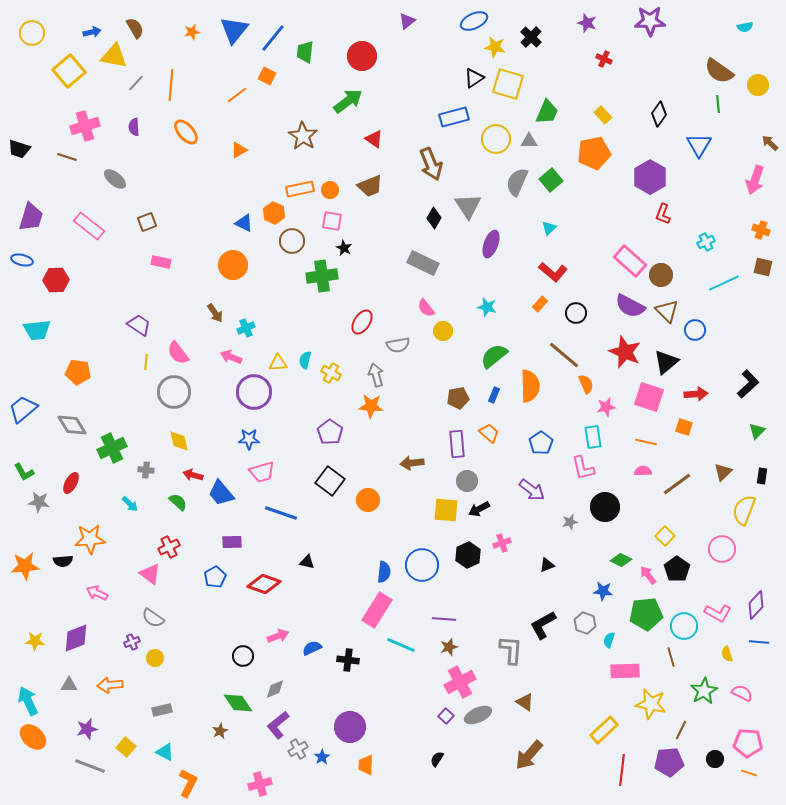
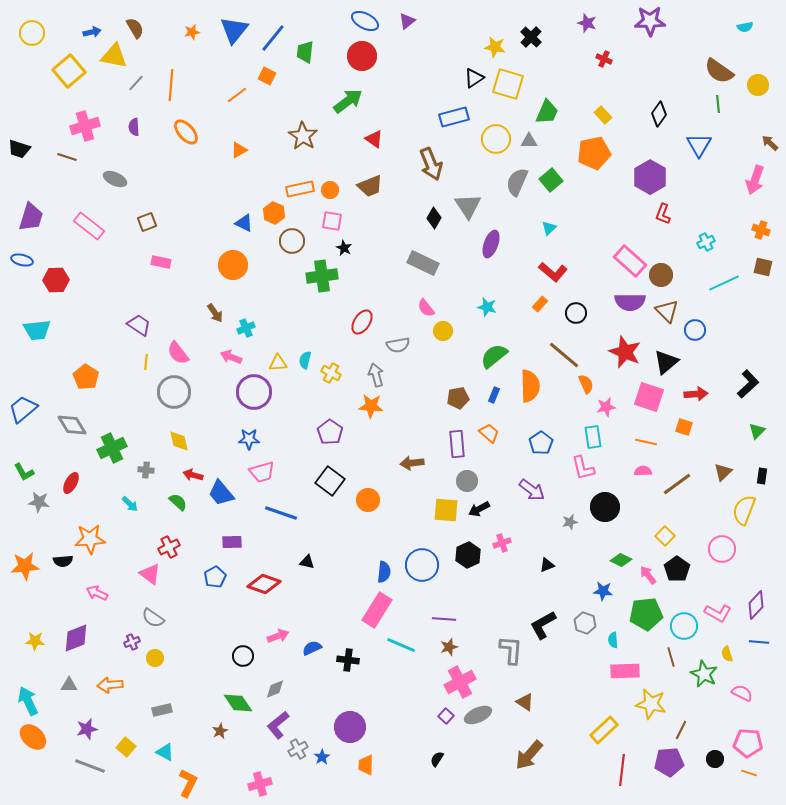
blue ellipse at (474, 21): moved 109 px left; rotated 52 degrees clockwise
gray ellipse at (115, 179): rotated 15 degrees counterclockwise
purple semicircle at (630, 306): moved 4 px up; rotated 28 degrees counterclockwise
orange pentagon at (78, 372): moved 8 px right, 5 px down; rotated 25 degrees clockwise
cyan semicircle at (609, 640): moved 4 px right; rotated 21 degrees counterclockwise
green star at (704, 691): moved 17 px up; rotated 16 degrees counterclockwise
